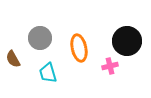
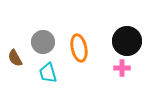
gray circle: moved 3 px right, 4 px down
brown semicircle: moved 2 px right, 1 px up
pink cross: moved 12 px right, 2 px down; rotated 14 degrees clockwise
